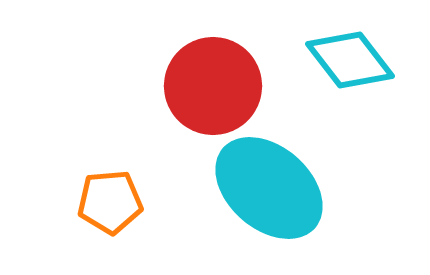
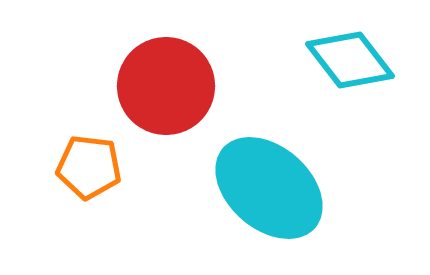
red circle: moved 47 px left
orange pentagon: moved 21 px left, 35 px up; rotated 12 degrees clockwise
